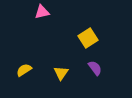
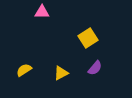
pink triangle: rotated 14 degrees clockwise
purple semicircle: rotated 77 degrees clockwise
yellow triangle: rotated 28 degrees clockwise
